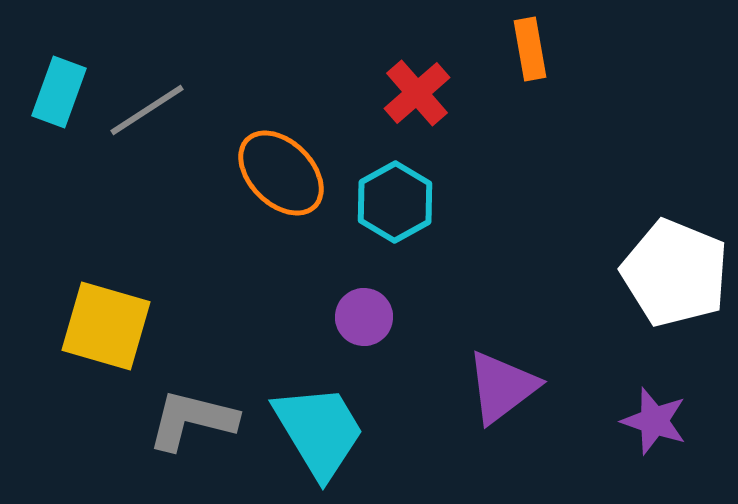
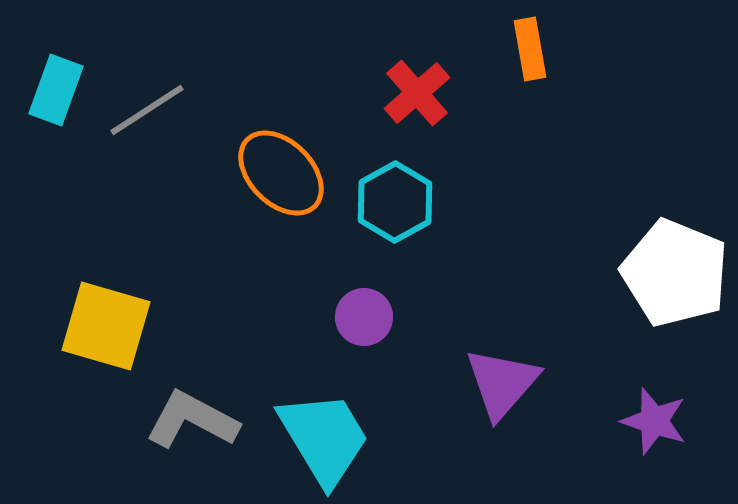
cyan rectangle: moved 3 px left, 2 px up
purple triangle: moved 4 px up; rotated 12 degrees counterclockwise
gray L-shape: rotated 14 degrees clockwise
cyan trapezoid: moved 5 px right, 7 px down
